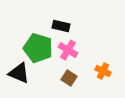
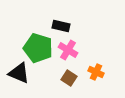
orange cross: moved 7 px left, 1 px down
